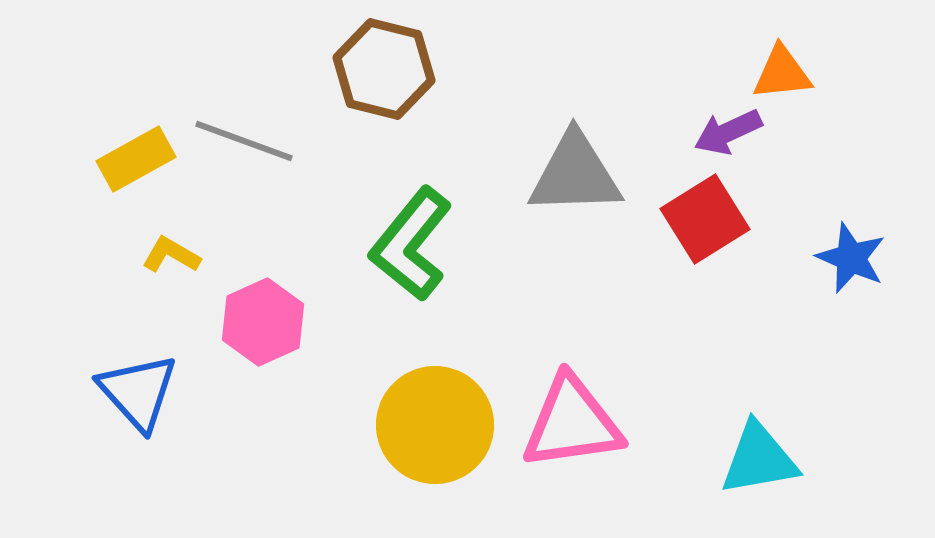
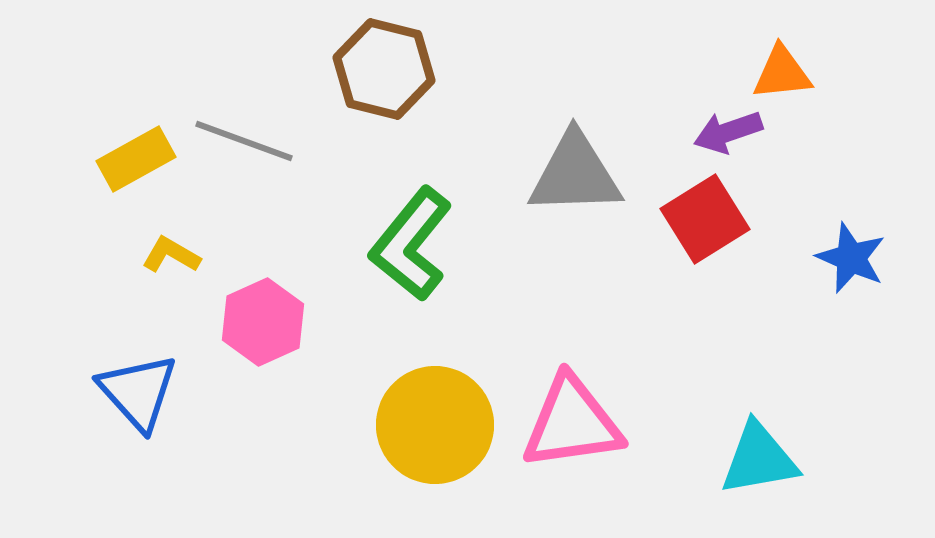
purple arrow: rotated 6 degrees clockwise
